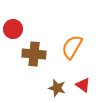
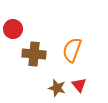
orange semicircle: moved 3 px down; rotated 10 degrees counterclockwise
red triangle: moved 4 px left; rotated 14 degrees clockwise
